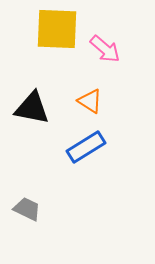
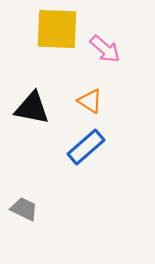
blue rectangle: rotated 9 degrees counterclockwise
gray trapezoid: moved 3 px left
